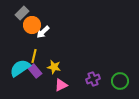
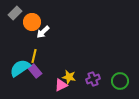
gray rectangle: moved 7 px left
orange circle: moved 3 px up
yellow star: moved 15 px right, 10 px down
